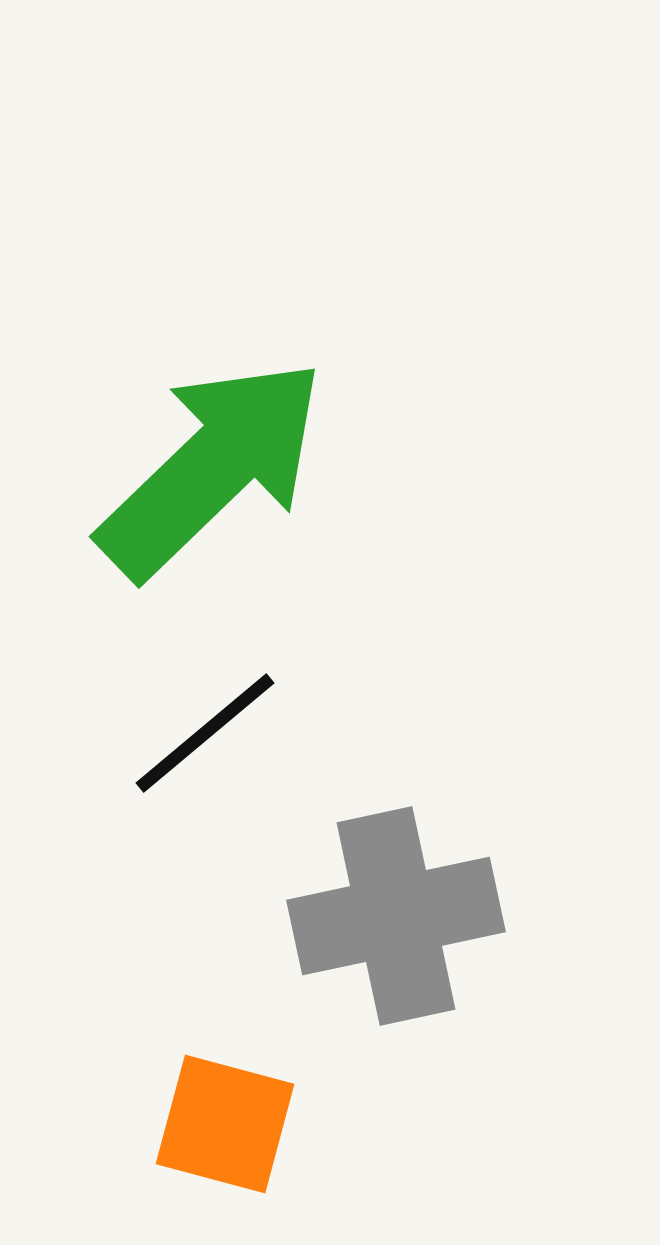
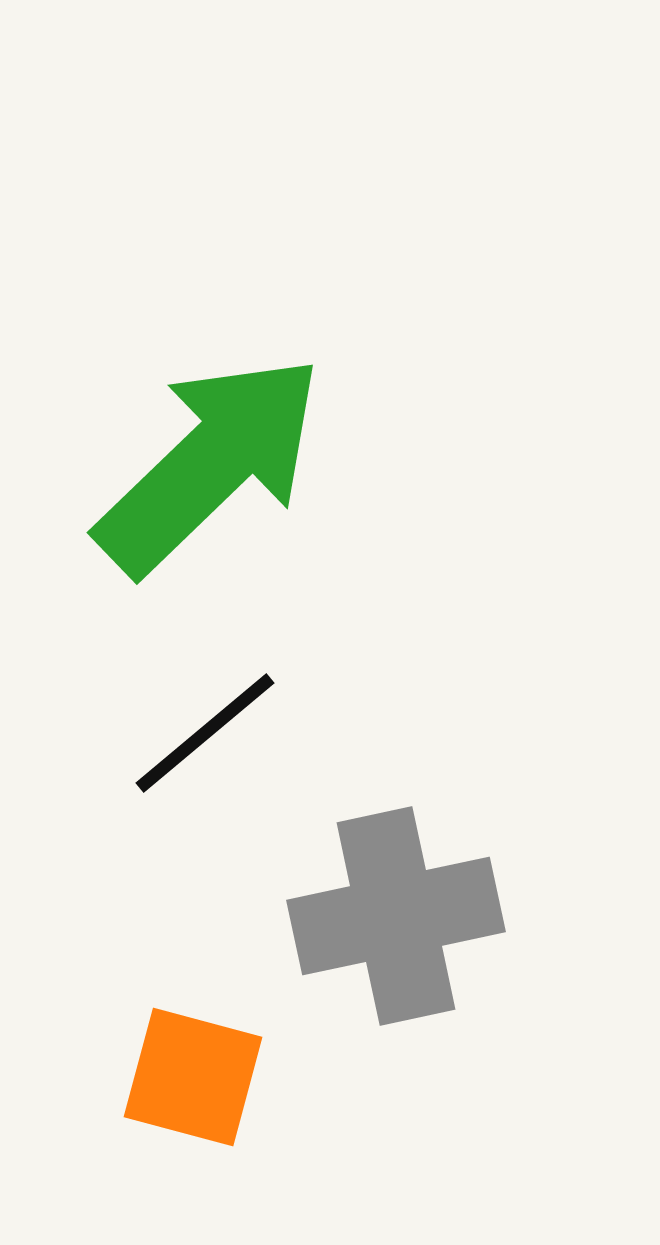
green arrow: moved 2 px left, 4 px up
orange square: moved 32 px left, 47 px up
